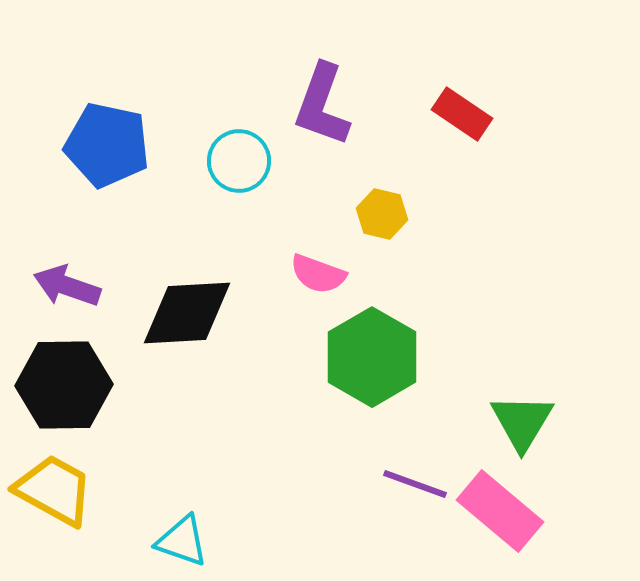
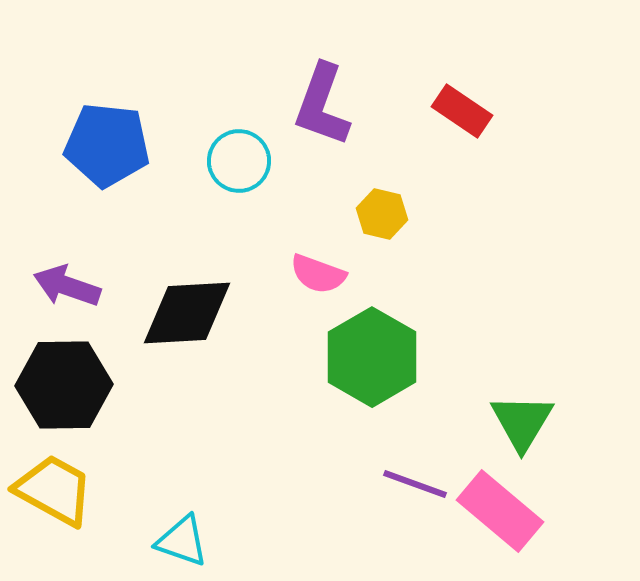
red rectangle: moved 3 px up
blue pentagon: rotated 6 degrees counterclockwise
